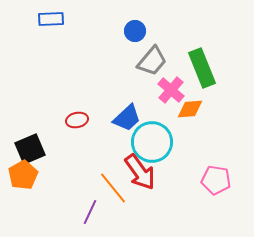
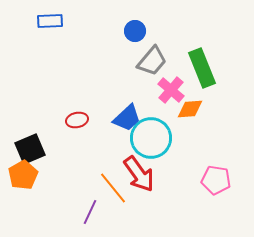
blue rectangle: moved 1 px left, 2 px down
cyan circle: moved 1 px left, 4 px up
red arrow: moved 1 px left, 2 px down
